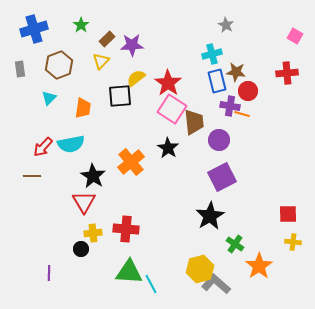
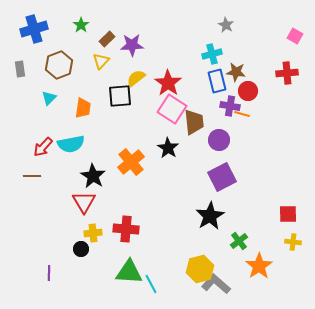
green cross at (235, 244): moved 4 px right, 3 px up; rotated 18 degrees clockwise
